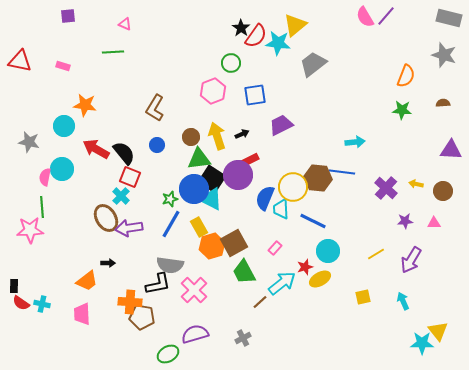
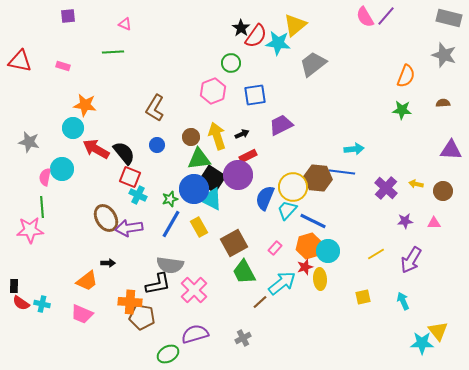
cyan circle at (64, 126): moved 9 px right, 2 px down
cyan arrow at (355, 142): moved 1 px left, 7 px down
red rectangle at (250, 160): moved 2 px left, 4 px up
cyan cross at (121, 196): moved 17 px right, 1 px up; rotated 18 degrees counterclockwise
cyan trapezoid at (281, 209): moved 6 px right, 1 px down; rotated 45 degrees clockwise
orange hexagon at (212, 246): moved 97 px right
yellow ellipse at (320, 279): rotated 65 degrees counterclockwise
pink trapezoid at (82, 314): rotated 65 degrees counterclockwise
